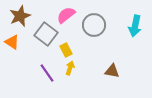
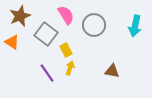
pink semicircle: rotated 96 degrees clockwise
